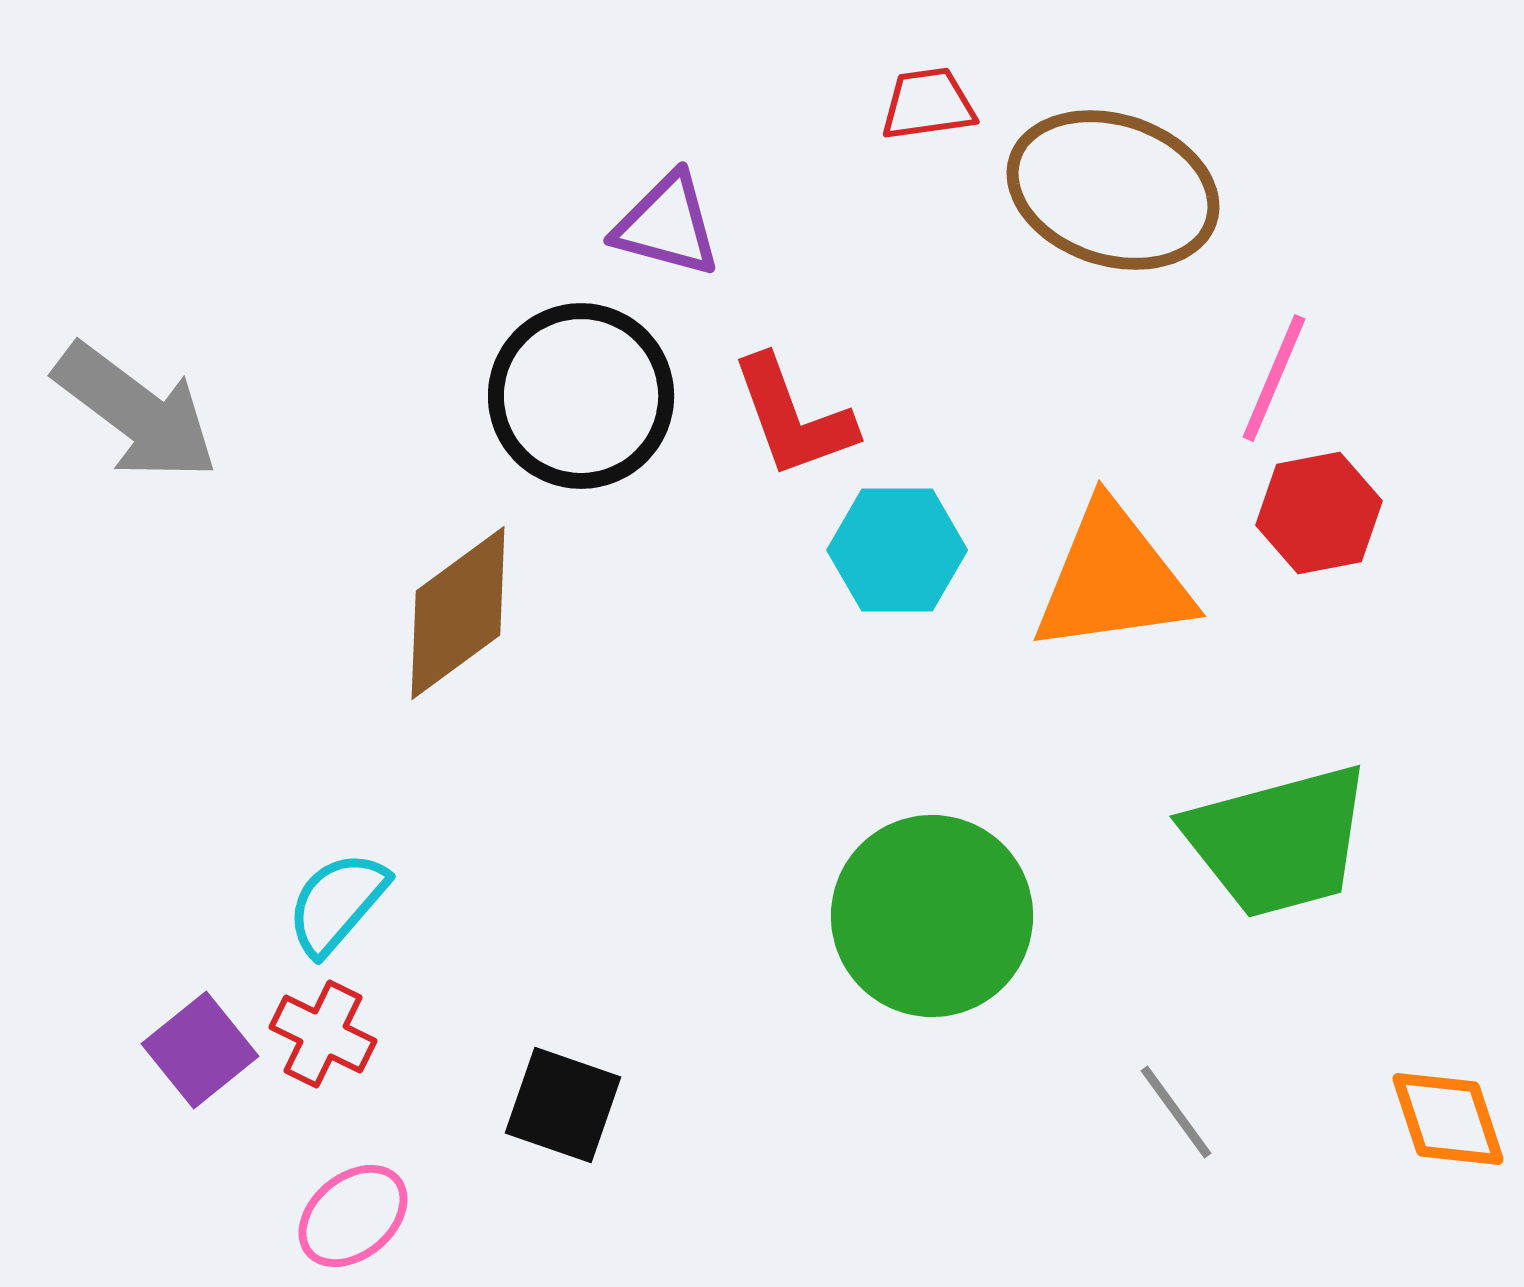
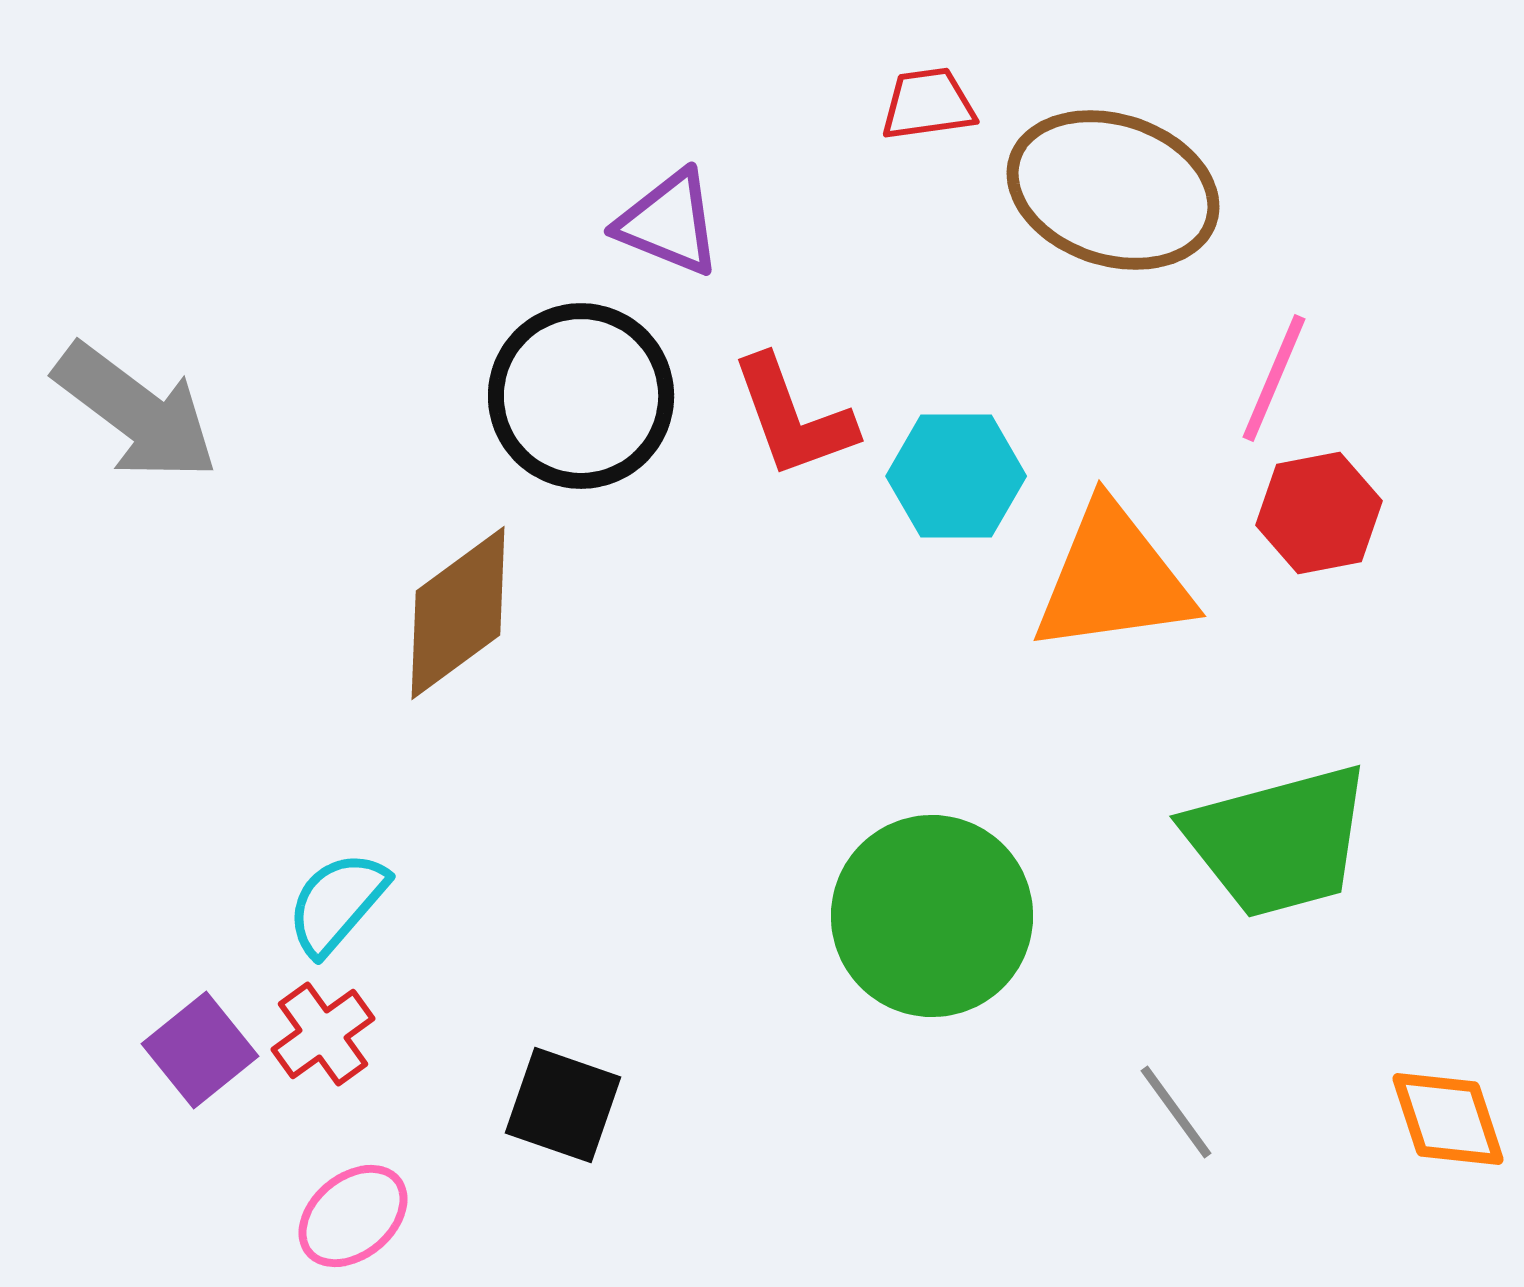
purple triangle: moved 2 px right, 2 px up; rotated 7 degrees clockwise
cyan hexagon: moved 59 px right, 74 px up
red cross: rotated 28 degrees clockwise
